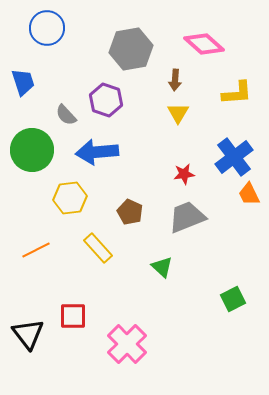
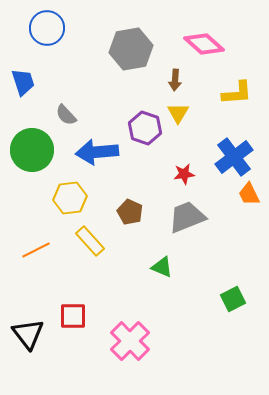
purple hexagon: moved 39 px right, 28 px down
yellow rectangle: moved 8 px left, 7 px up
green triangle: rotated 20 degrees counterclockwise
pink cross: moved 3 px right, 3 px up
